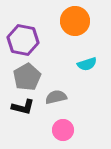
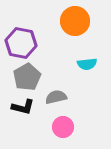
purple hexagon: moved 2 px left, 3 px down
cyan semicircle: rotated 12 degrees clockwise
pink circle: moved 3 px up
